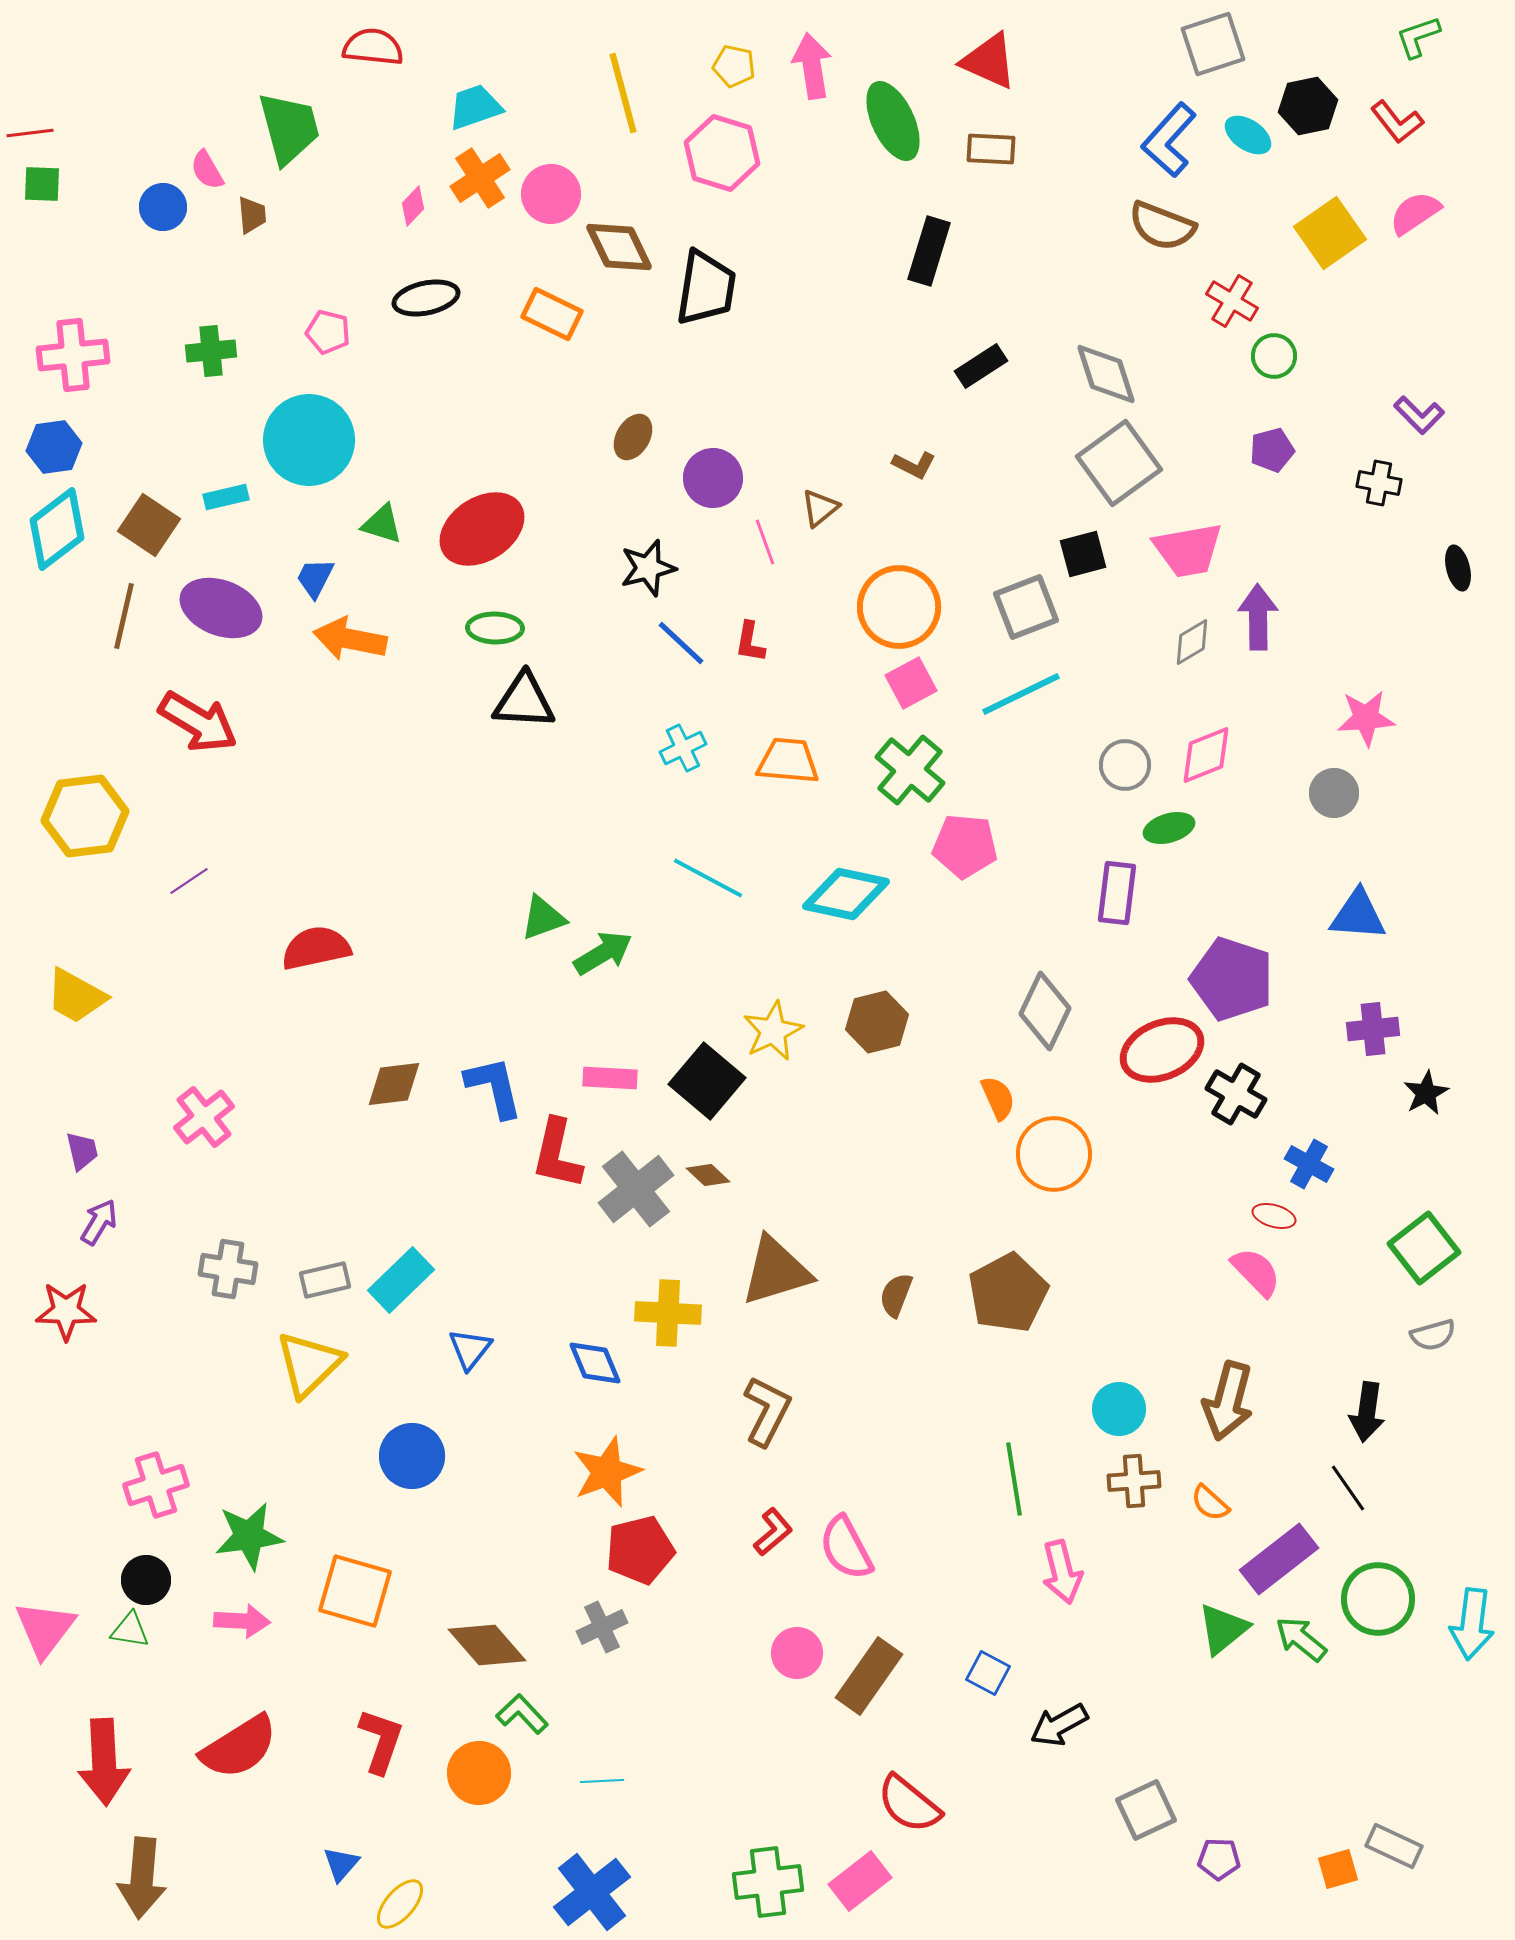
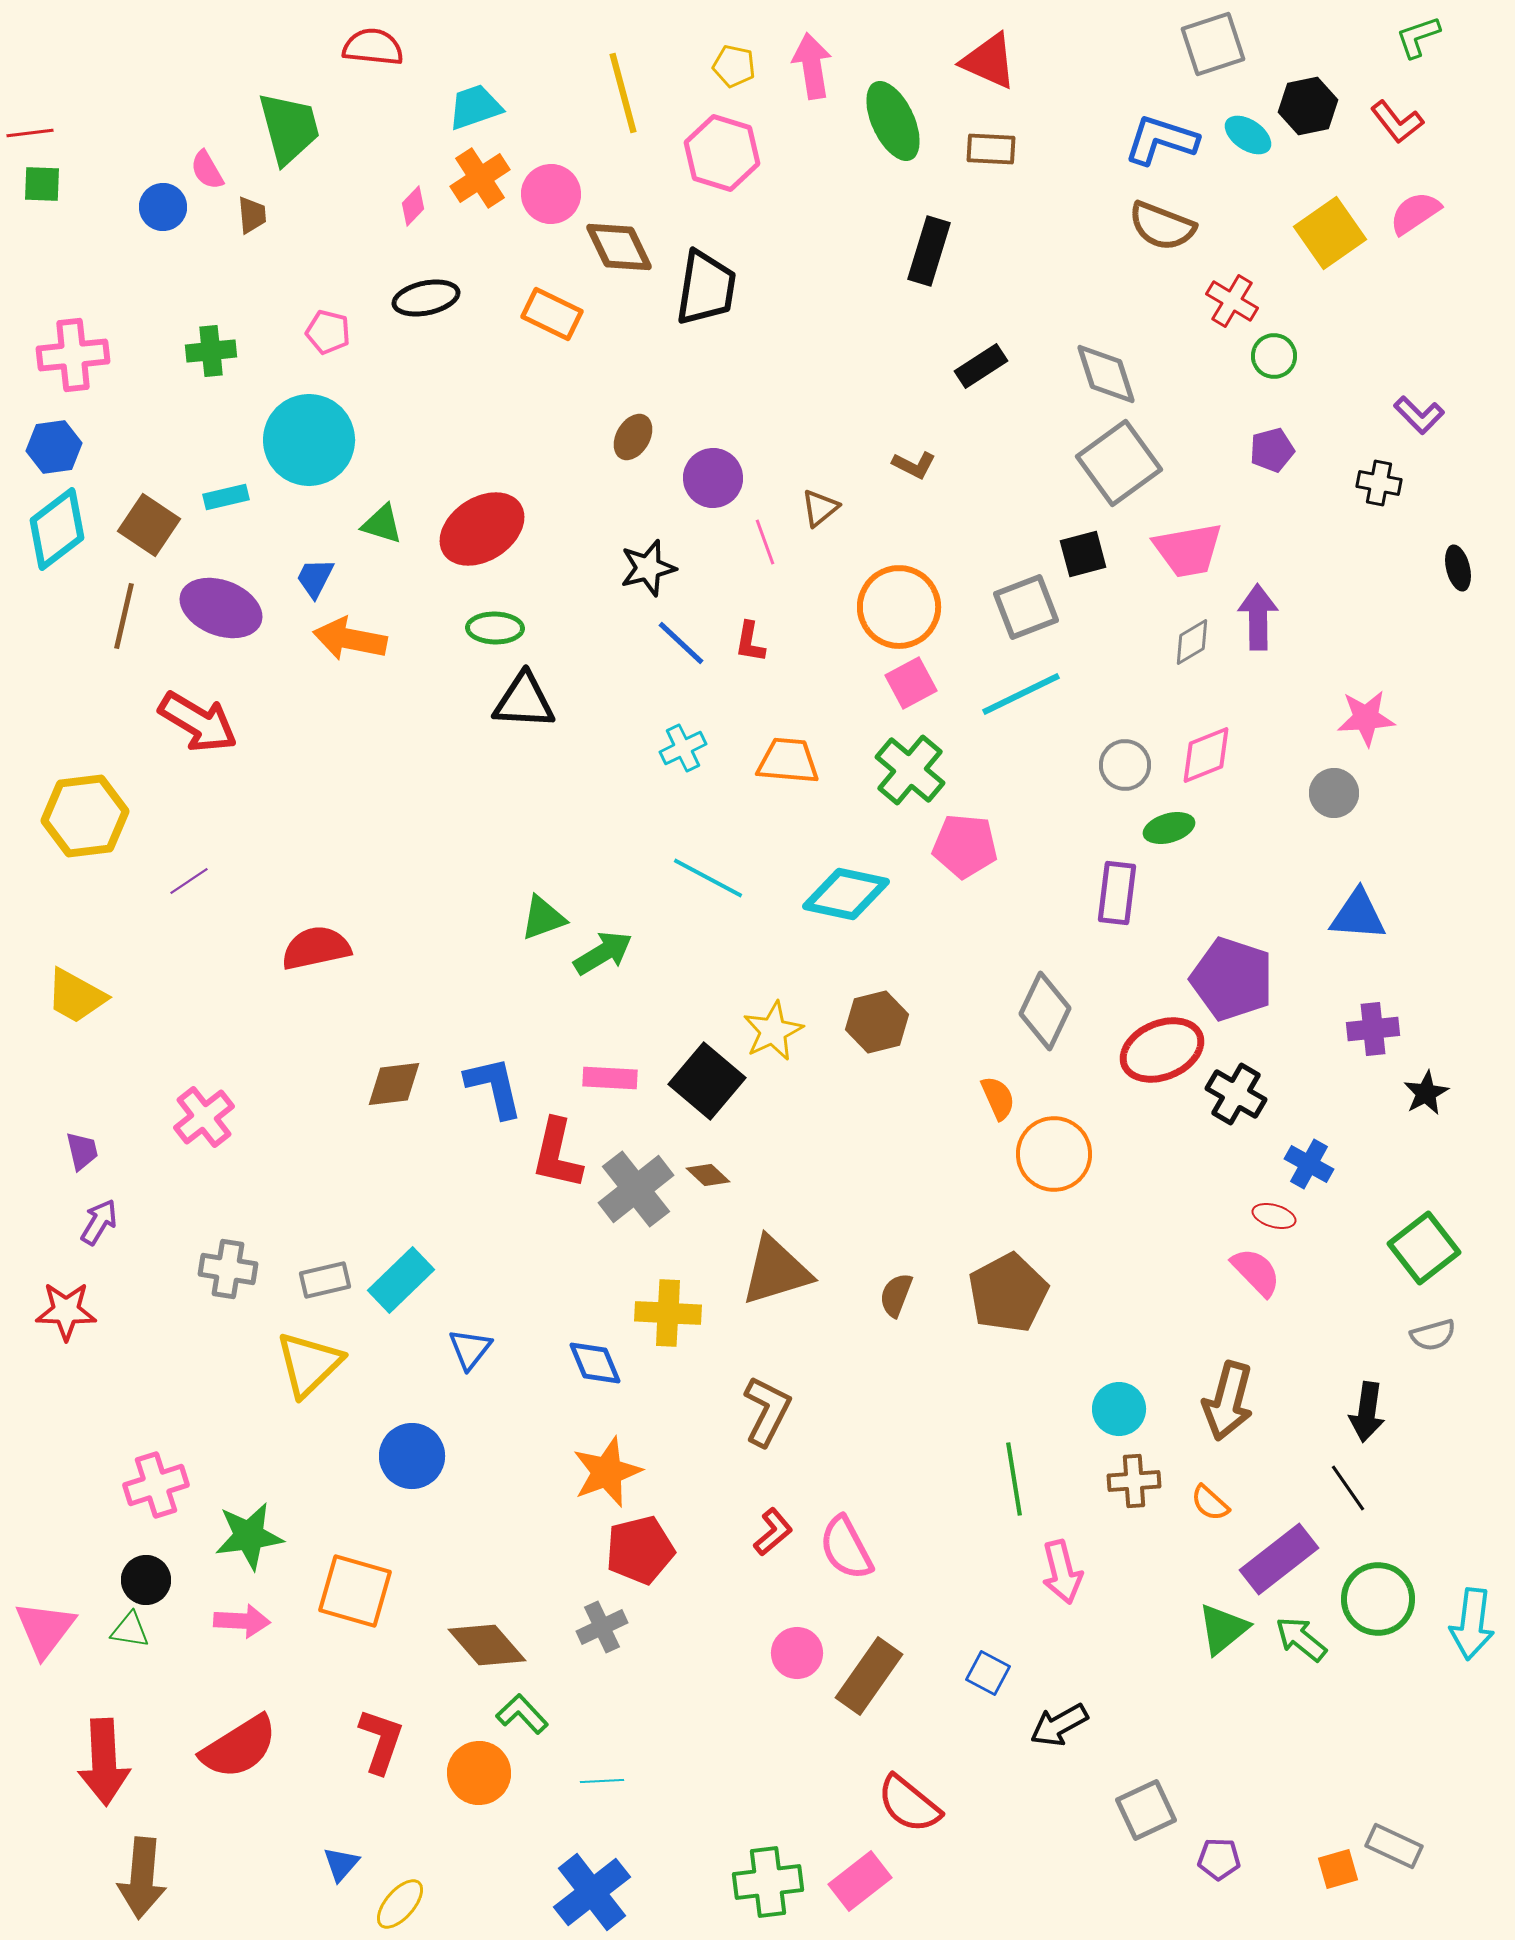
blue L-shape at (1169, 140): moved 8 px left; rotated 66 degrees clockwise
